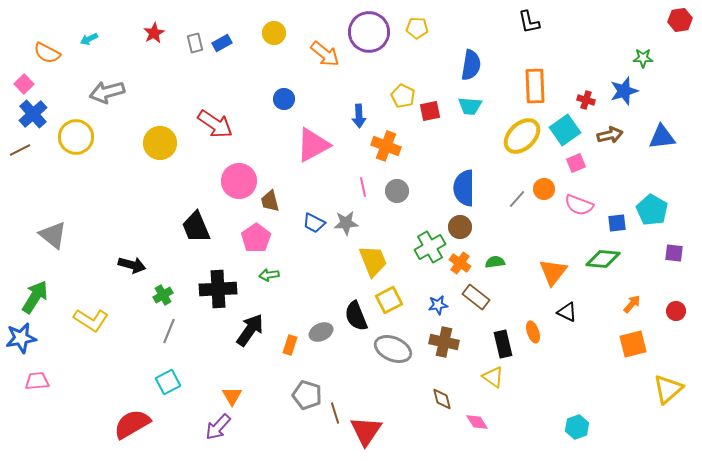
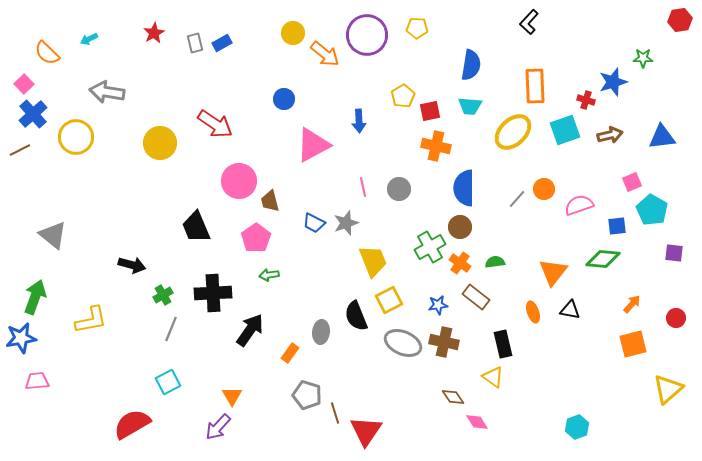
black L-shape at (529, 22): rotated 55 degrees clockwise
purple circle at (369, 32): moved 2 px left, 3 px down
yellow circle at (274, 33): moved 19 px right
orange semicircle at (47, 53): rotated 16 degrees clockwise
blue star at (624, 91): moved 11 px left, 9 px up
gray arrow at (107, 92): rotated 24 degrees clockwise
yellow pentagon at (403, 96): rotated 15 degrees clockwise
blue arrow at (359, 116): moved 5 px down
cyan square at (565, 130): rotated 16 degrees clockwise
yellow ellipse at (522, 136): moved 9 px left, 4 px up
orange cross at (386, 146): moved 50 px right; rotated 8 degrees counterclockwise
pink square at (576, 163): moved 56 px right, 19 px down
gray circle at (397, 191): moved 2 px right, 2 px up
pink semicircle at (579, 205): rotated 140 degrees clockwise
gray star at (346, 223): rotated 15 degrees counterclockwise
blue square at (617, 223): moved 3 px down
black cross at (218, 289): moved 5 px left, 4 px down
green arrow at (35, 297): rotated 12 degrees counterclockwise
red circle at (676, 311): moved 7 px down
black triangle at (567, 312): moved 3 px right, 2 px up; rotated 15 degrees counterclockwise
yellow L-shape at (91, 320): rotated 44 degrees counterclockwise
gray line at (169, 331): moved 2 px right, 2 px up
gray ellipse at (321, 332): rotated 60 degrees counterclockwise
orange ellipse at (533, 332): moved 20 px up
orange rectangle at (290, 345): moved 8 px down; rotated 18 degrees clockwise
gray ellipse at (393, 349): moved 10 px right, 6 px up
brown diamond at (442, 399): moved 11 px right, 2 px up; rotated 20 degrees counterclockwise
